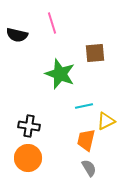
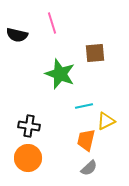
gray semicircle: rotated 78 degrees clockwise
